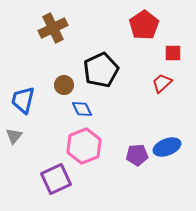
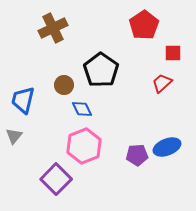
black pentagon: rotated 12 degrees counterclockwise
purple square: rotated 20 degrees counterclockwise
